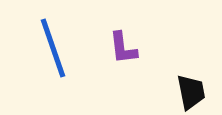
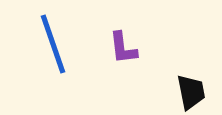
blue line: moved 4 px up
